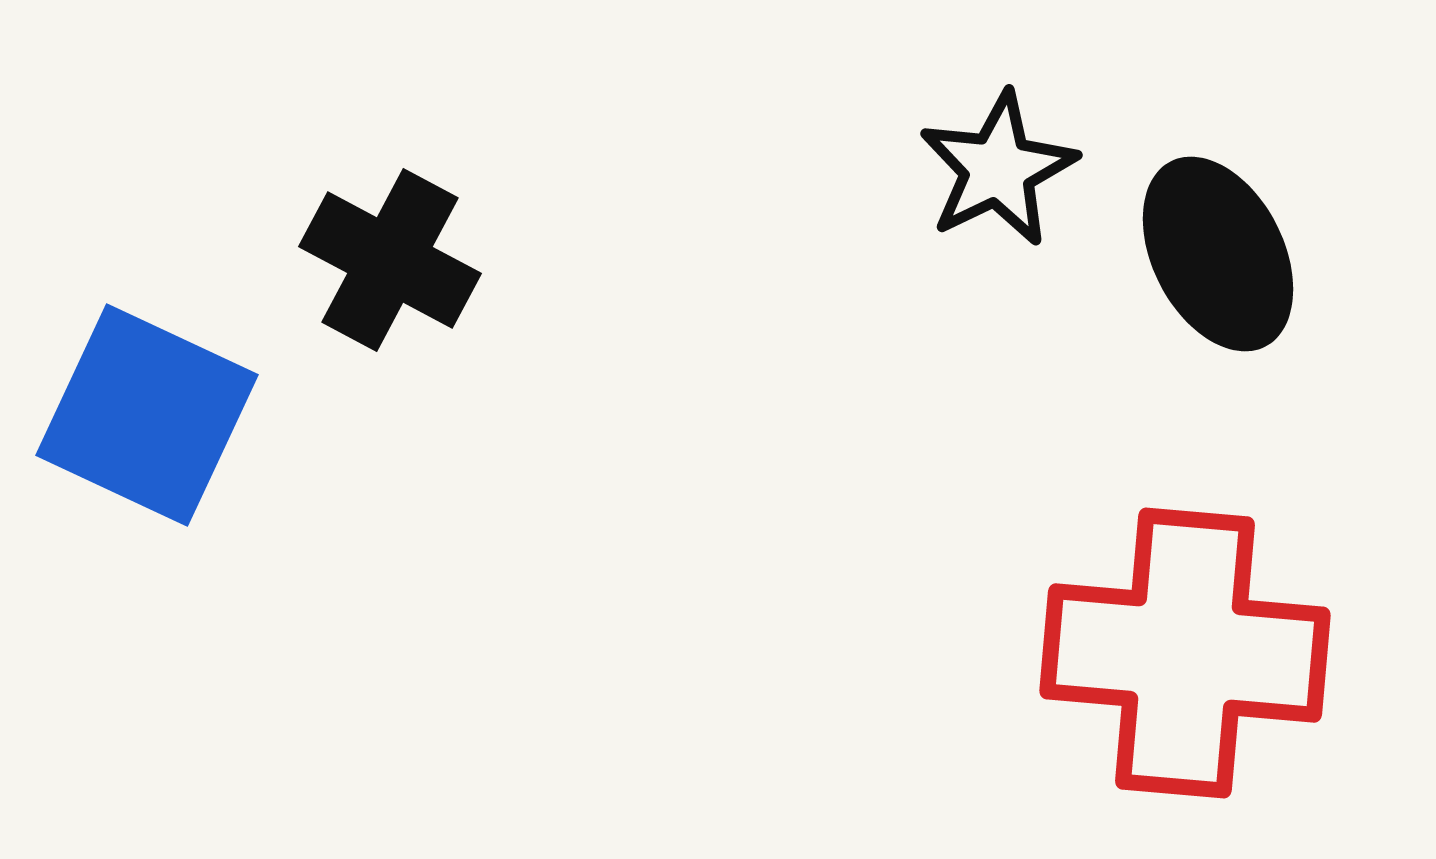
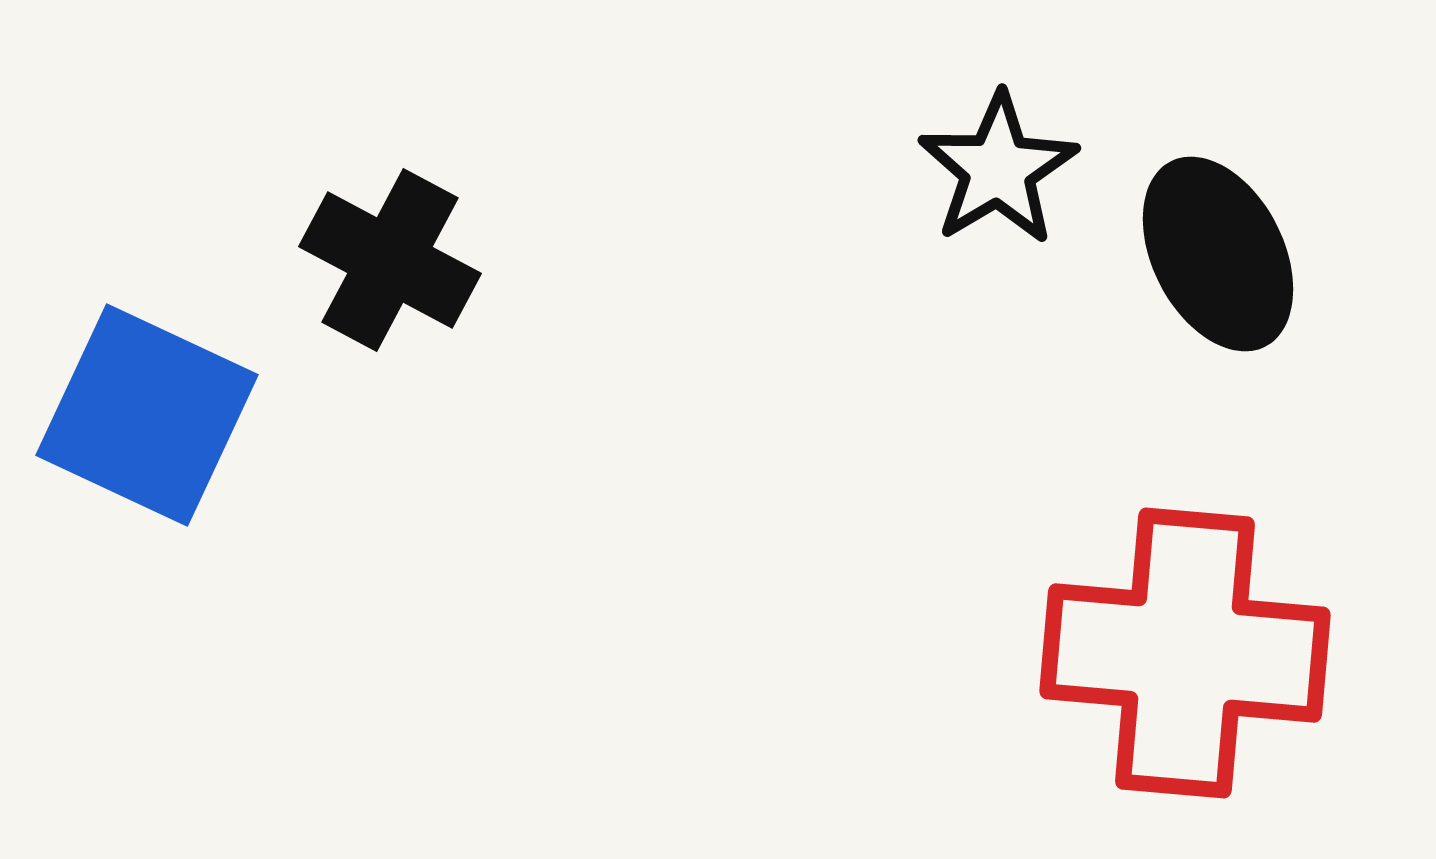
black star: rotated 5 degrees counterclockwise
